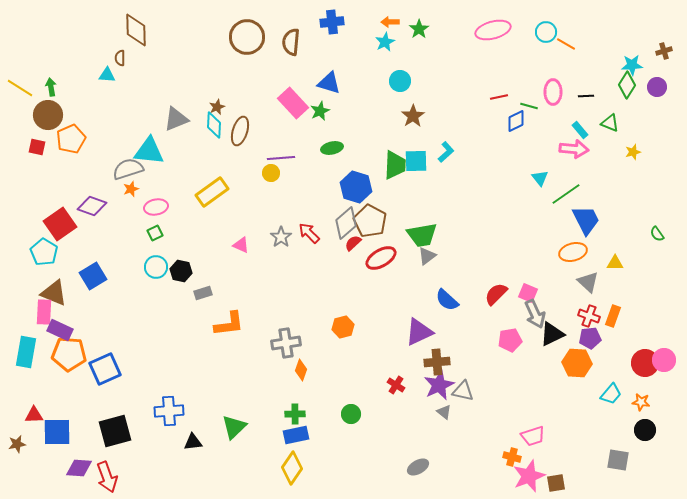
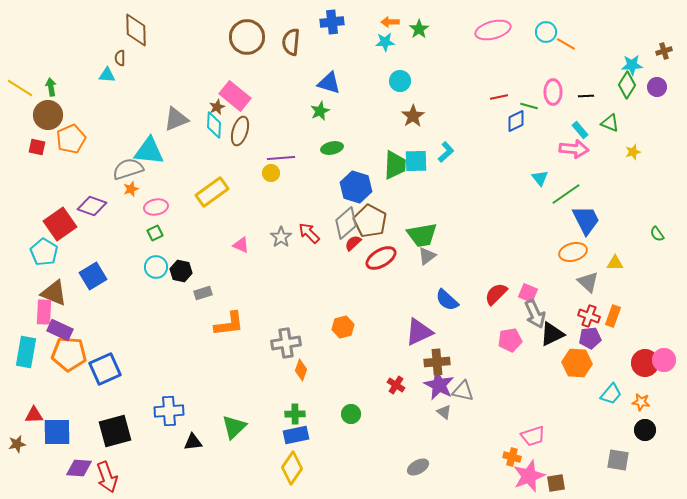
cyan star at (385, 42): rotated 24 degrees clockwise
pink rectangle at (293, 103): moved 58 px left, 7 px up; rotated 8 degrees counterclockwise
purple star at (439, 385): rotated 20 degrees counterclockwise
